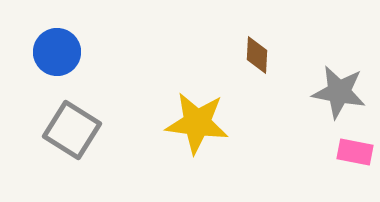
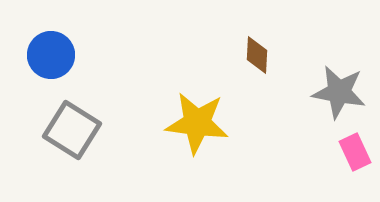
blue circle: moved 6 px left, 3 px down
pink rectangle: rotated 54 degrees clockwise
